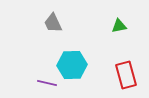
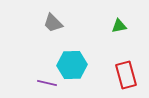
gray trapezoid: rotated 20 degrees counterclockwise
